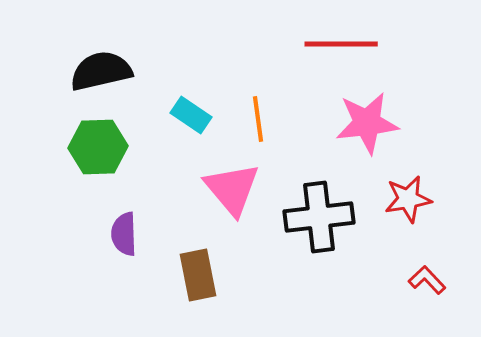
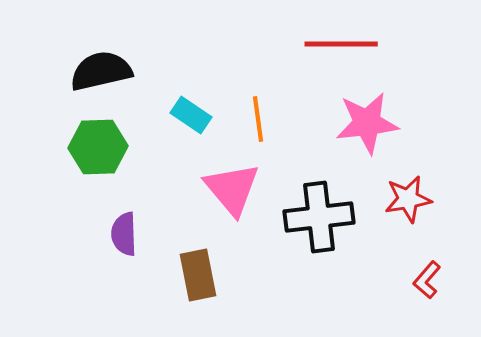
red L-shape: rotated 96 degrees counterclockwise
